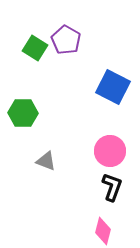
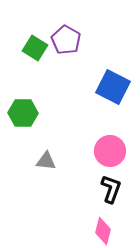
gray triangle: rotated 15 degrees counterclockwise
black L-shape: moved 1 px left, 2 px down
